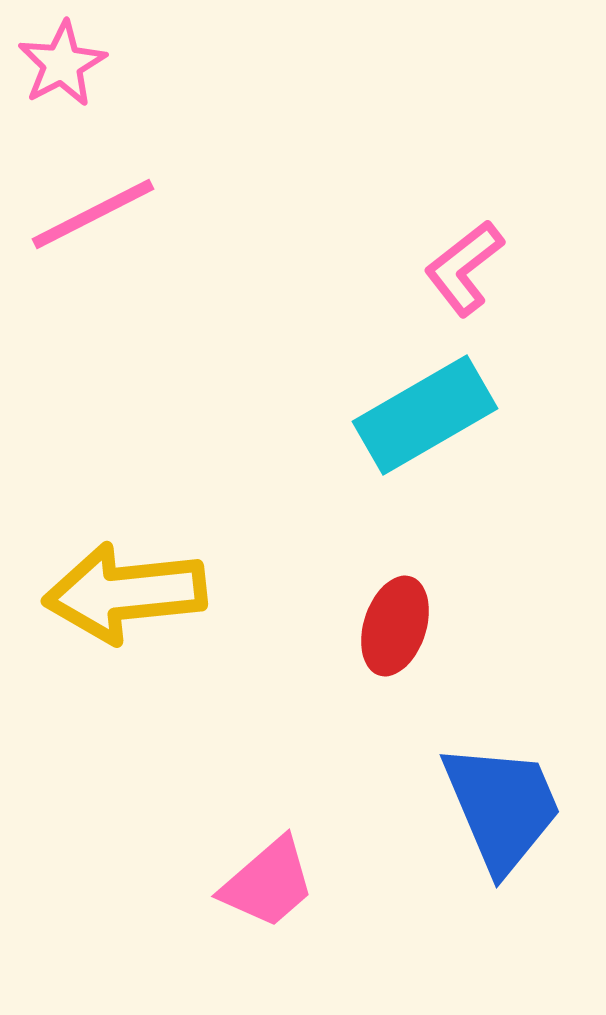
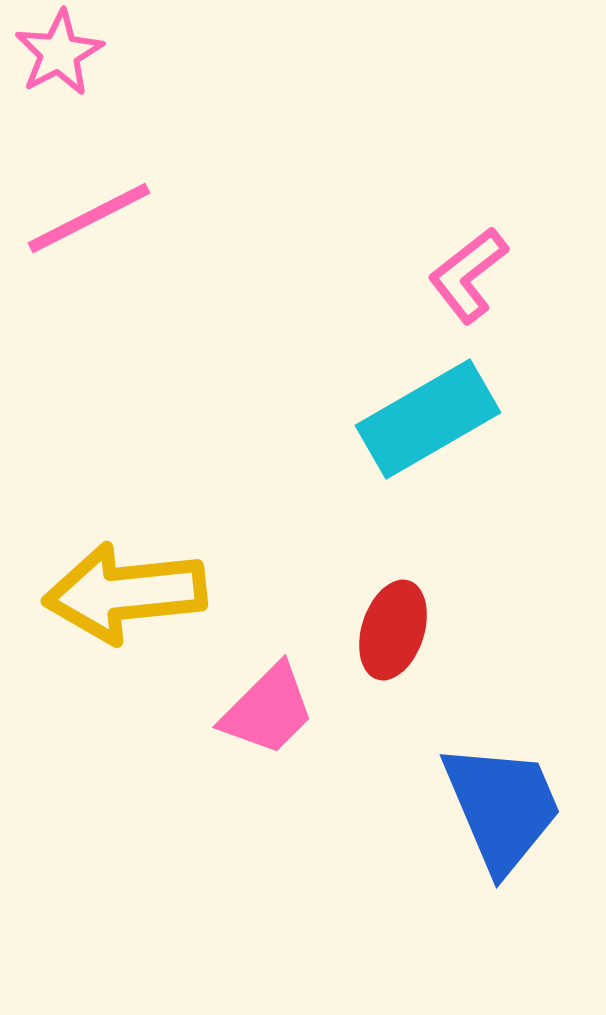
pink star: moved 3 px left, 11 px up
pink line: moved 4 px left, 4 px down
pink L-shape: moved 4 px right, 7 px down
cyan rectangle: moved 3 px right, 4 px down
red ellipse: moved 2 px left, 4 px down
pink trapezoid: moved 173 px up; rotated 4 degrees counterclockwise
